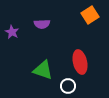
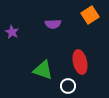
purple semicircle: moved 11 px right
